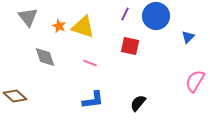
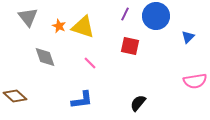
pink line: rotated 24 degrees clockwise
pink semicircle: rotated 130 degrees counterclockwise
blue L-shape: moved 11 px left
